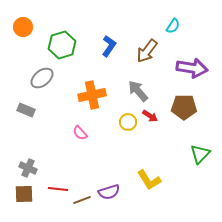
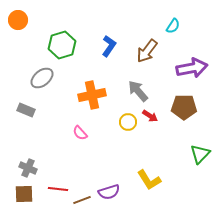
orange circle: moved 5 px left, 7 px up
purple arrow: rotated 20 degrees counterclockwise
